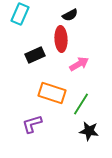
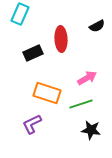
black semicircle: moved 27 px right, 11 px down
black rectangle: moved 2 px left, 2 px up
pink arrow: moved 8 px right, 14 px down
orange rectangle: moved 5 px left
green line: rotated 40 degrees clockwise
purple L-shape: rotated 10 degrees counterclockwise
black star: moved 2 px right, 1 px up
